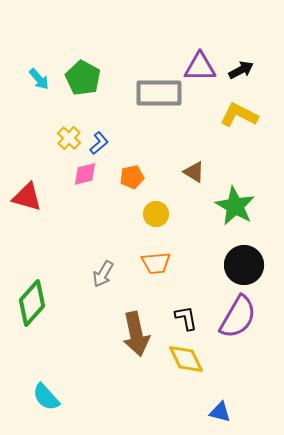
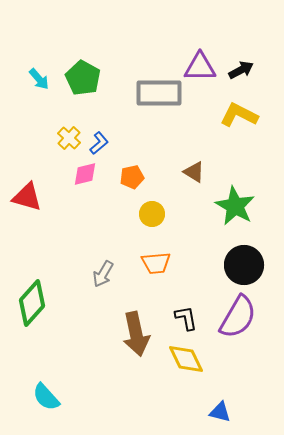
yellow circle: moved 4 px left
